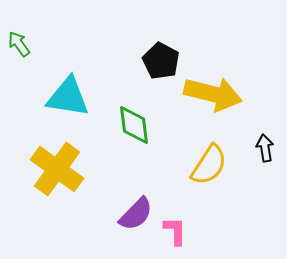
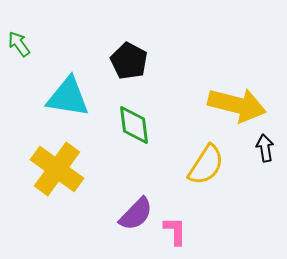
black pentagon: moved 32 px left
yellow arrow: moved 24 px right, 11 px down
yellow semicircle: moved 3 px left
